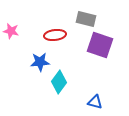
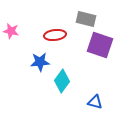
cyan diamond: moved 3 px right, 1 px up
